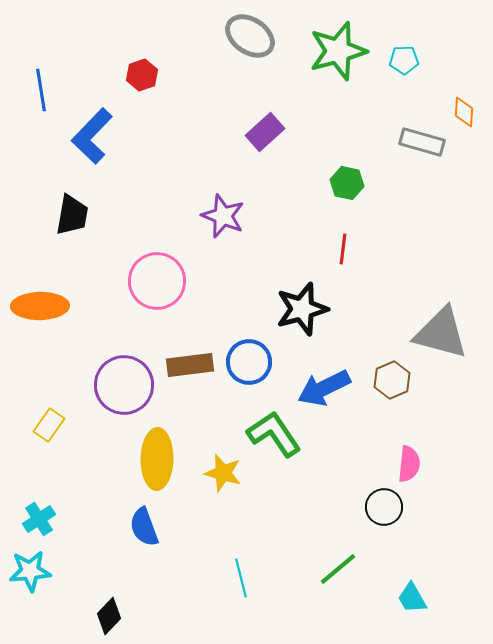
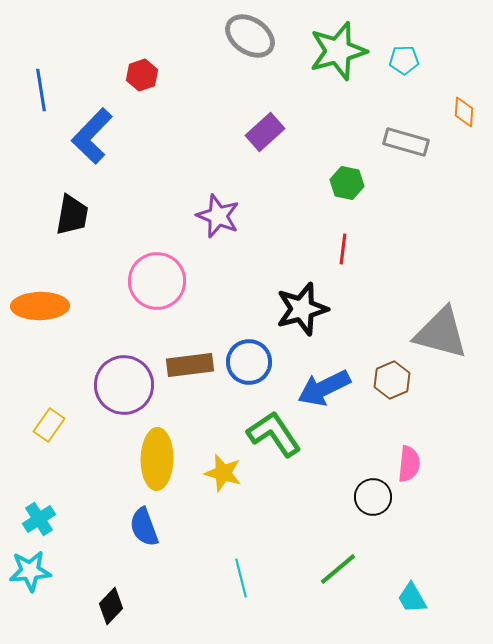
gray rectangle: moved 16 px left
purple star: moved 5 px left
black circle: moved 11 px left, 10 px up
black diamond: moved 2 px right, 10 px up
